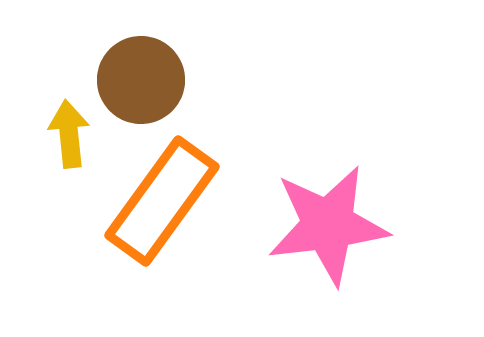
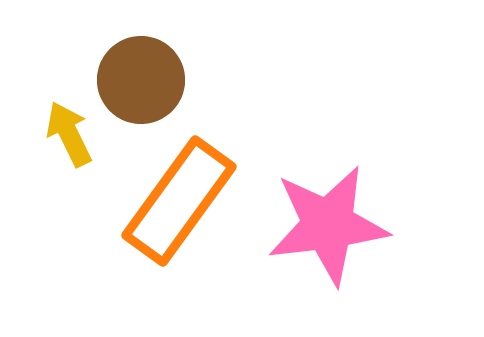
yellow arrow: rotated 20 degrees counterclockwise
orange rectangle: moved 17 px right
